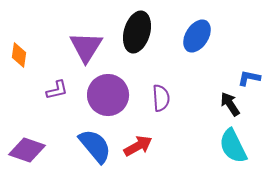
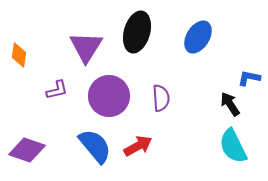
blue ellipse: moved 1 px right, 1 px down
purple circle: moved 1 px right, 1 px down
